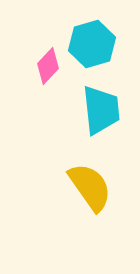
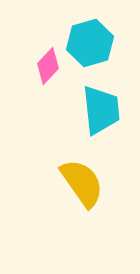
cyan hexagon: moved 2 px left, 1 px up
yellow semicircle: moved 8 px left, 4 px up
